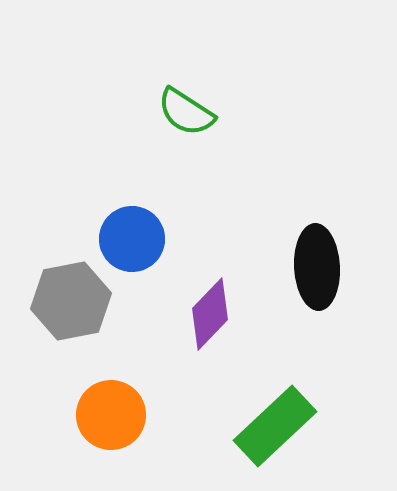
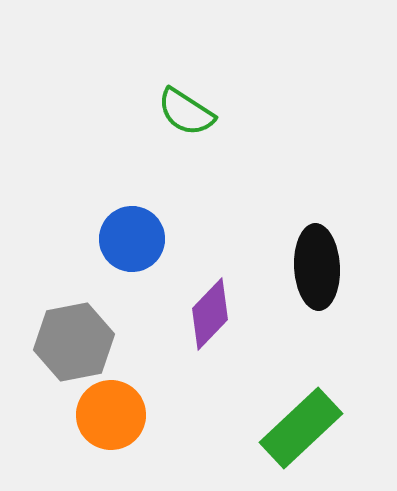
gray hexagon: moved 3 px right, 41 px down
green rectangle: moved 26 px right, 2 px down
